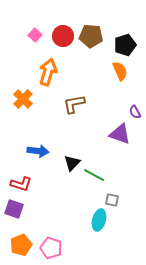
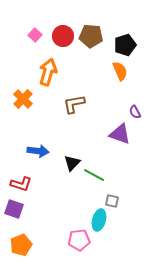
gray square: moved 1 px down
pink pentagon: moved 28 px right, 8 px up; rotated 25 degrees counterclockwise
